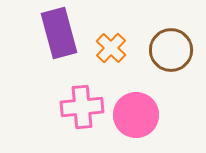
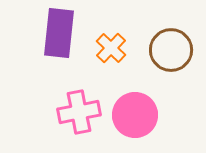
purple rectangle: rotated 21 degrees clockwise
pink cross: moved 3 px left, 5 px down; rotated 6 degrees counterclockwise
pink circle: moved 1 px left
